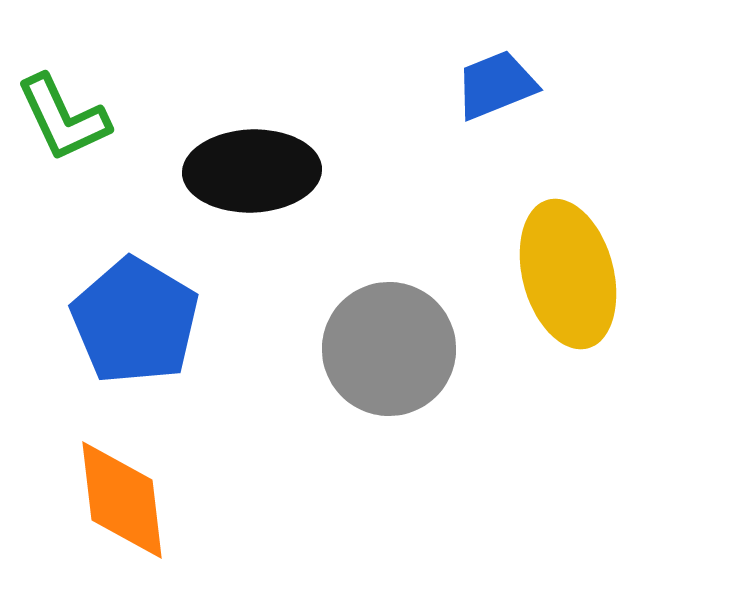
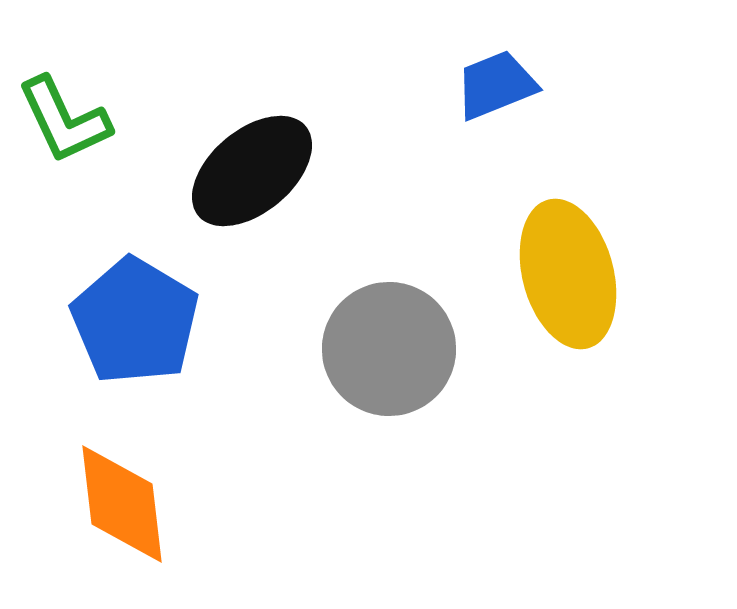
green L-shape: moved 1 px right, 2 px down
black ellipse: rotated 38 degrees counterclockwise
orange diamond: moved 4 px down
